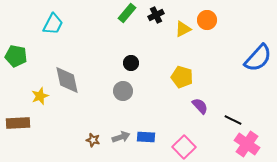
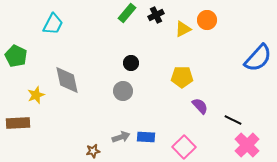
green pentagon: rotated 15 degrees clockwise
yellow pentagon: rotated 15 degrees counterclockwise
yellow star: moved 4 px left, 1 px up
brown star: moved 11 px down; rotated 24 degrees counterclockwise
pink cross: moved 1 px down; rotated 10 degrees clockwise
